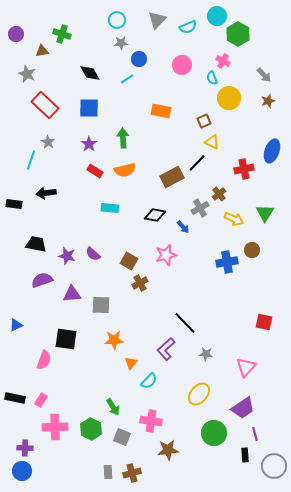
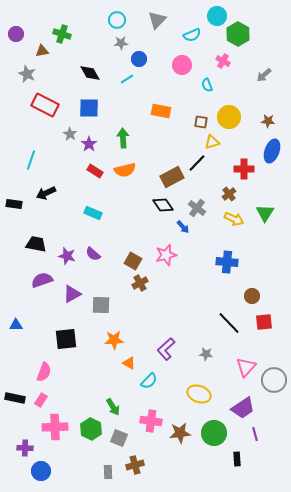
cyan semicircle at (188, 27): moved 4 px right, 8 px down
gray arrow at (264, 75): rotated 91 degrees clockwise
cyan semicircle at (212, 78): moved 5 px left, 7 px down
yellow circle at (229, 98): moved 19 px down
brown star at (268, 101): moved 20 px down; rotated 24 degrees clockwise
red rectangle at (45, 105): rotated 16 degrees counterclockwise
brown square at (204, 121): moved 3 px left, 1 px down; rotated 32 degrees clockwise
gray star at (48, 142): moved 22 px right, 8 px up
yellow triangle at (212, 142): rotated 42 degrees counterclockwise
red cross at (244, 169): rotated 12 degrees clockwise
black arrow at (46, 193): rotated 18 degrees counterclockwise
brown cross at (219, 194): moved 10 px right
cyan rectangle at (110, 208): moved 17 px left, 5 px down; rotated 18 degrees clockwise
gray cross at (200, 208): moved 3 px left; rotated 24 degrees counterclockwise
black diamond at (155, 215): moved 8 px right, 10 px up; rotated 45 degrees clockwise
brown circle at (252, 250): moved 46 px down
brown square at (129, 261): moved 4 px right
blue cross at (227, 262): rotated 15 degrees clockwise
purple triangle at (72, 294): rotated 24 degrees counterclockwise
red square at (264, 322): rotated 18 degrees counterclockwise
black line at (185, 323): moved 44 px right
blue triangle at (16, 325): rotated 24 degrees clockwise
black square at (66, 339): rotated 15 degrees counterclockwise
pink semicircle at (44, 360): moved 12 px down
orange triangle at (131, 363): moved 2 px left; rotated 40 degrees counterclockwise
yellow ellipse at (199, 394): rotated 70 degrees clockwise
gray square at (122, 437): moved 3 px left, 1 px down
brown star at (168, 450): moved 12 px right, 17 px up
black rectangle at (245, 455): moved 8 px left, 4 px down
gray circle at (274, 466): moved 86 px up
blue circle at (22, 471): moved 19 px right
brown cross at (132, 473): moved 3 px right, 8 px up
